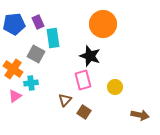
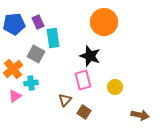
orange circle: moved 1 px right, 2 px up
orange cross: rotated 18 degrees clockwise
